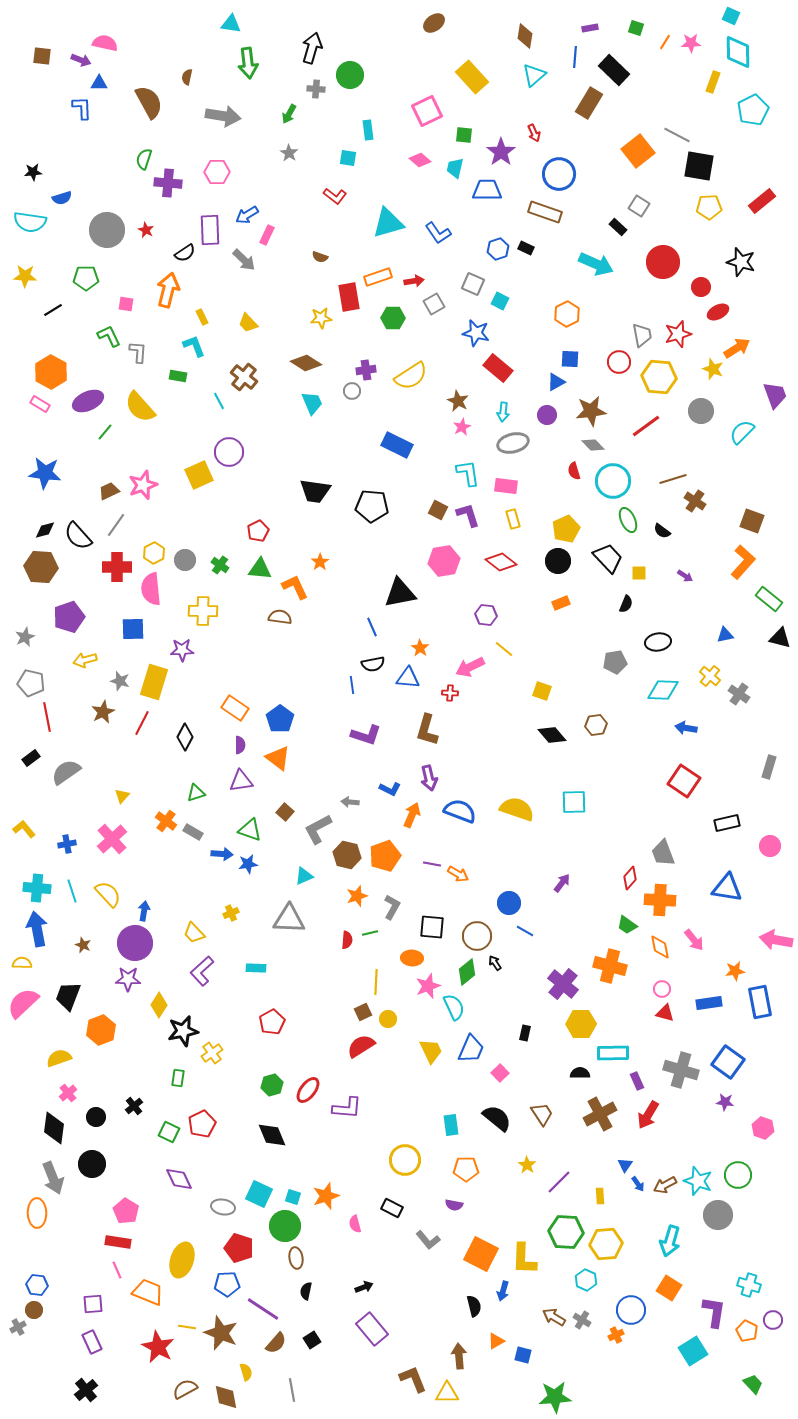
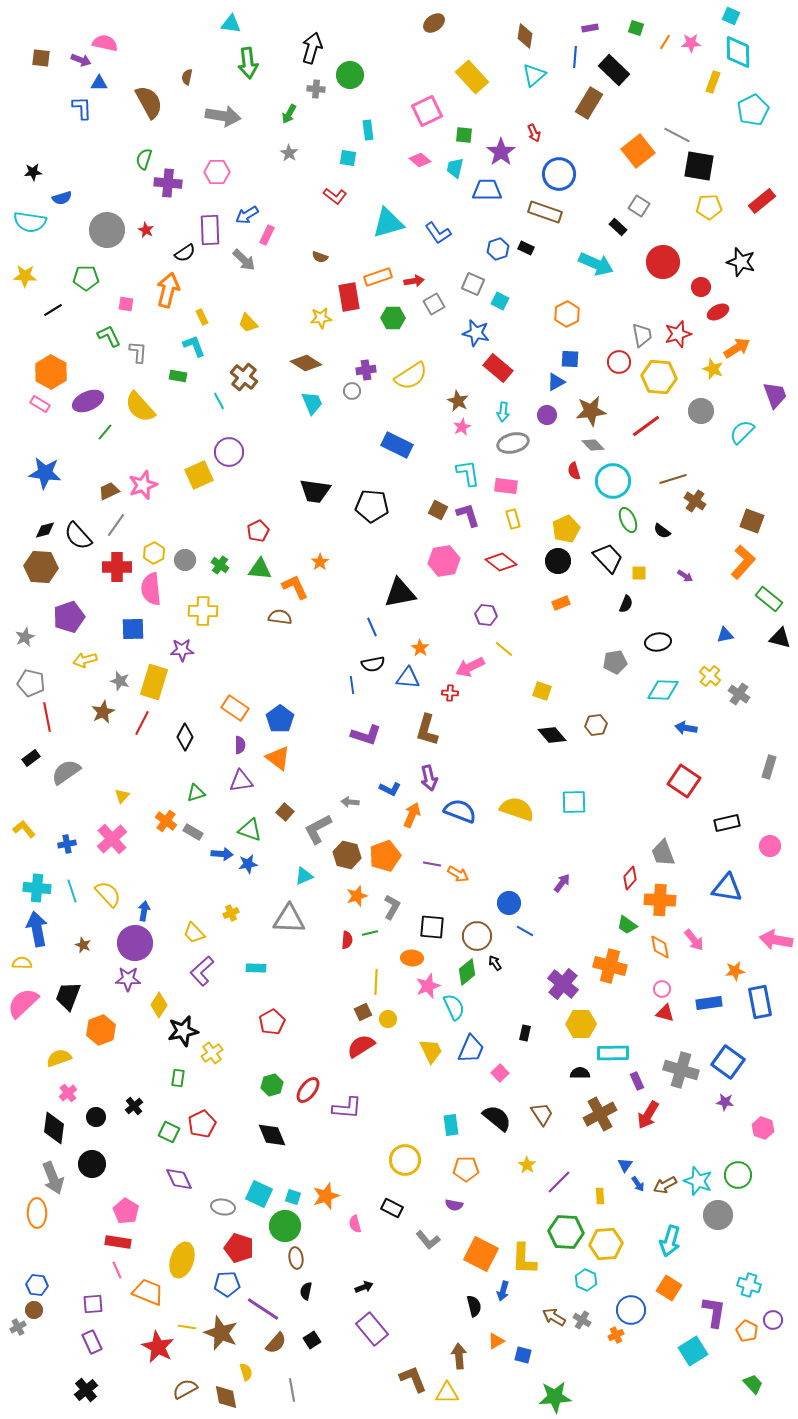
brown square at (42, 56): moved 1 px left, 2 px down
